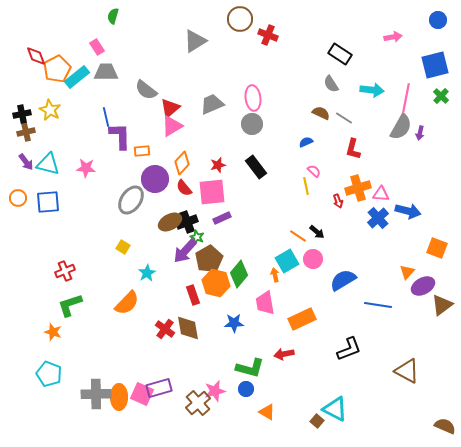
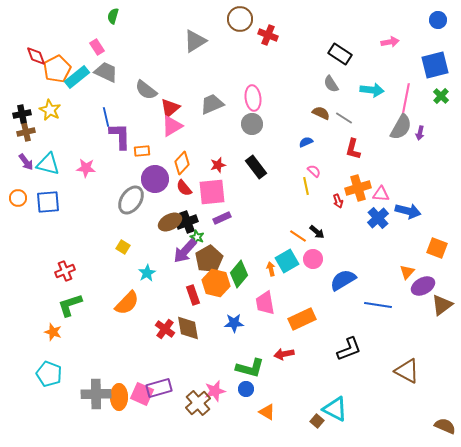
pink arrow at (393, 37): moved 3 px left, 5 px down
gray trapezoid at (106, 72): rotated 25 degrees clockwise
orange arrow at (275, 275): moved 4 px left, 6 px up
